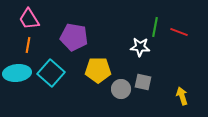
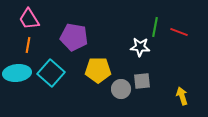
gray square: moved 1 px left, 1 px up; rotated 18 degrees counterclockwise
